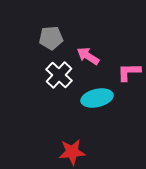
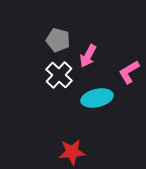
gray pentagon: moved 7 px right, 2 px down; rotated 20 degrees clockwise
pink arrow: rotated 95 degrees counterclockwise
pink L-shape: rotated 30 degrees counterclockwise
